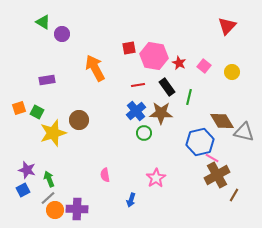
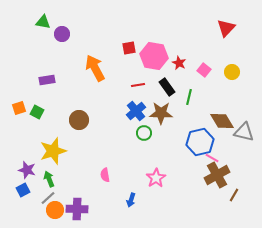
green triangle: rotated 21 degrees counterclockwise
red triangle: moved 1 px left, 2 px down
pink square: moved 4 px down
yellow star: moved 18 px down
